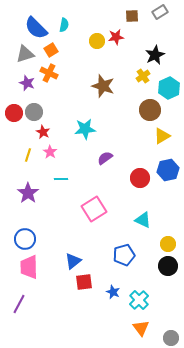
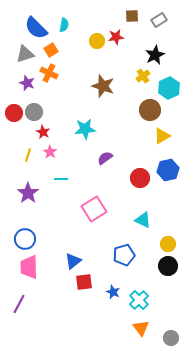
gray rectangle at (160, 12): moved 1 px left, 8 px down
